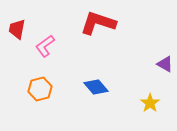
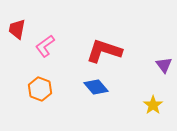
red L-shape: moved 6 px right, 28 px down
purple triangle: moved 1 px left, 1 px down; rotated 24 degrees clockwise
orange hexagon: rotated 25 degrees counterclockwise
yellow star: moved 3 px right, 2 px down
